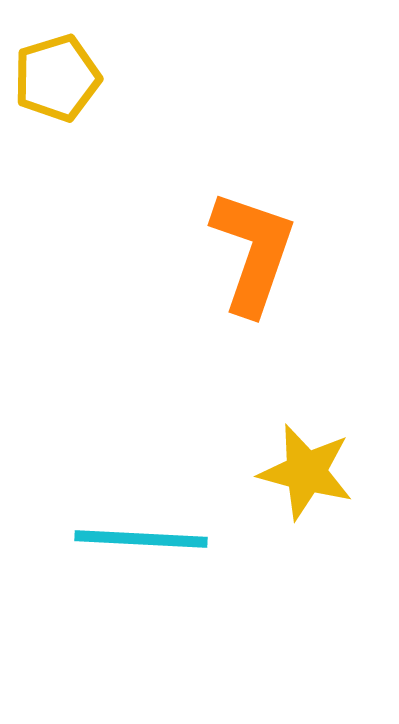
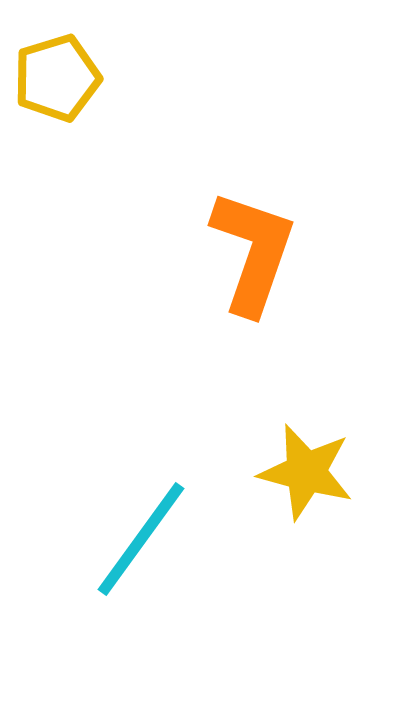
cyan line: rotated 57 degrees counterclockwise
